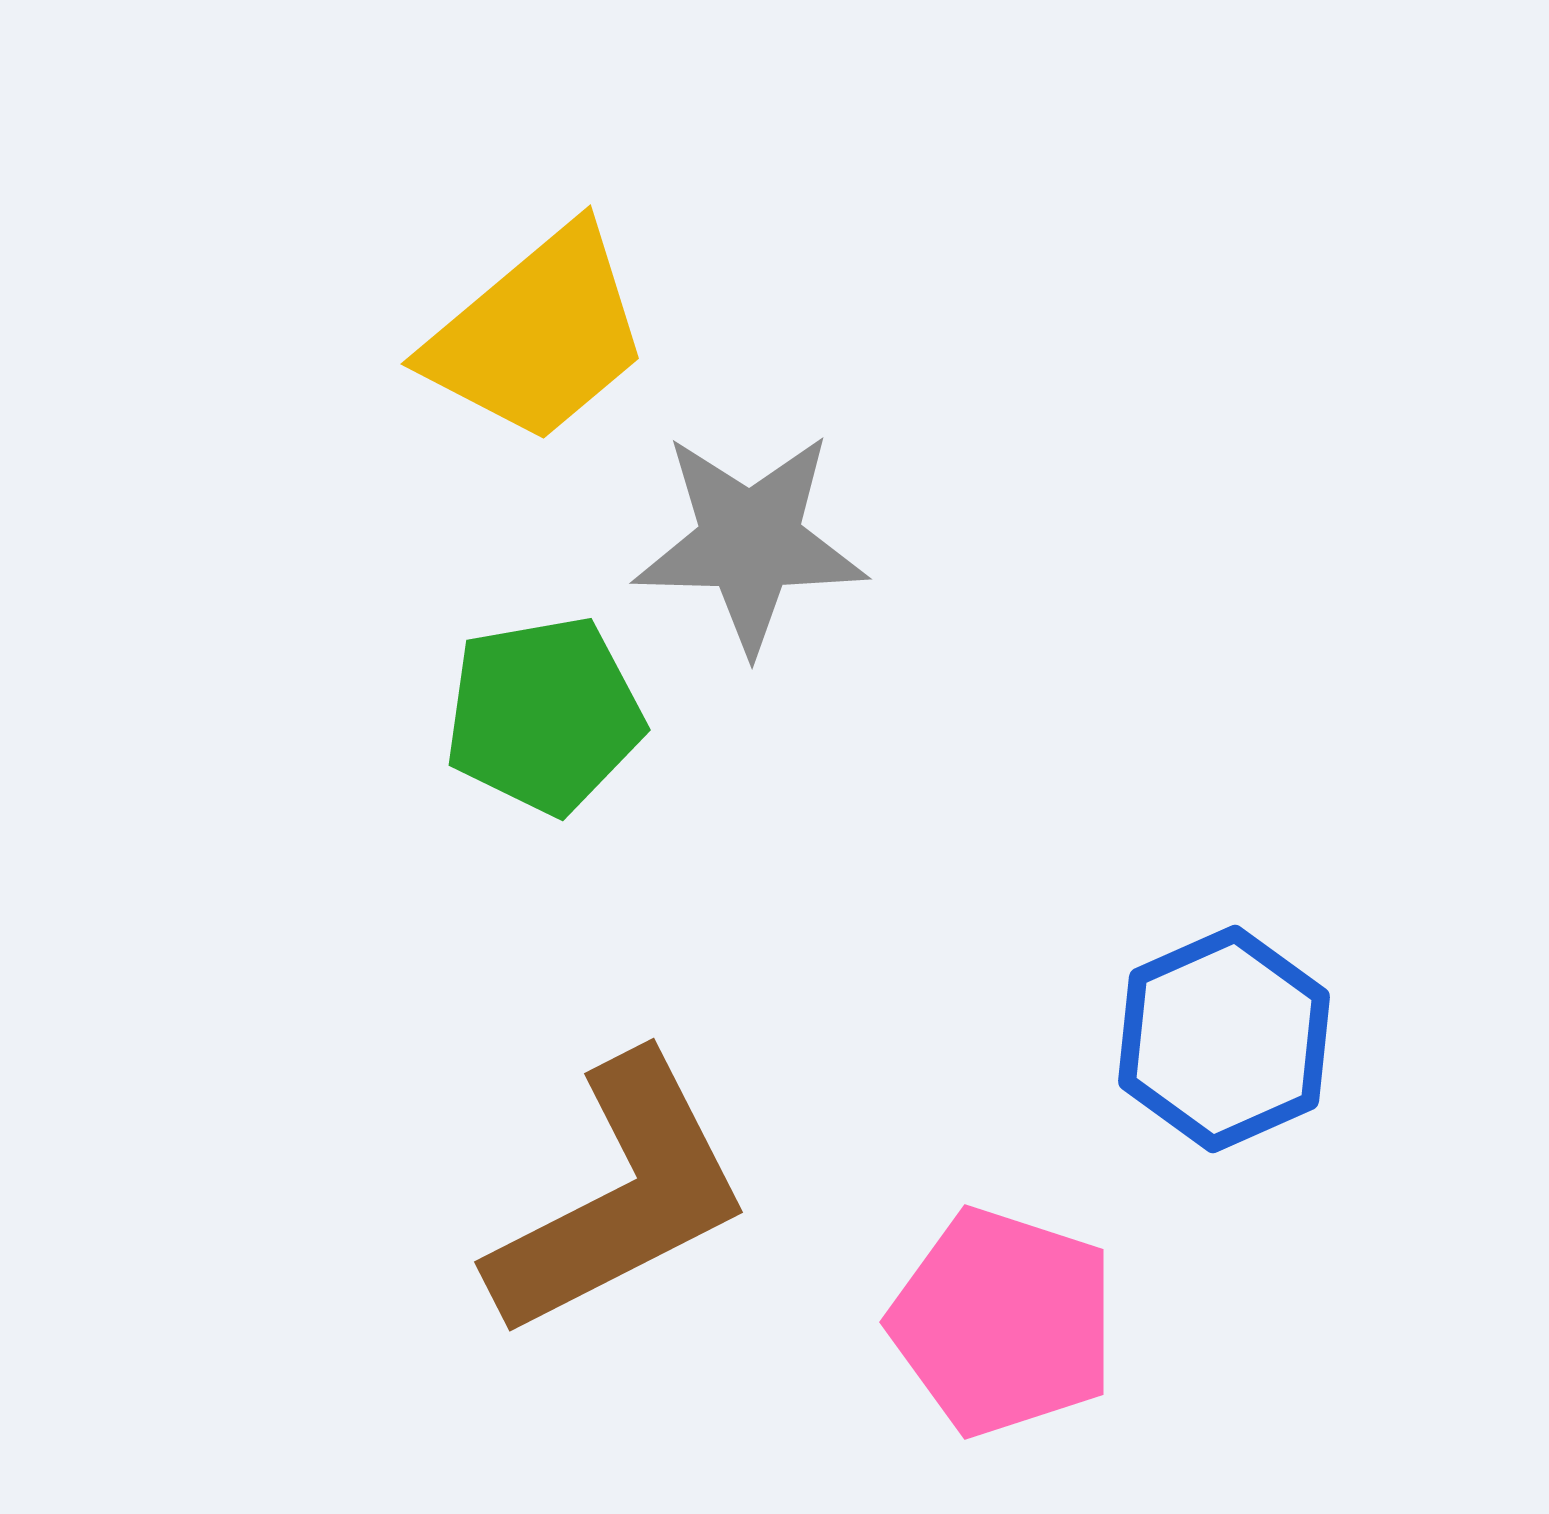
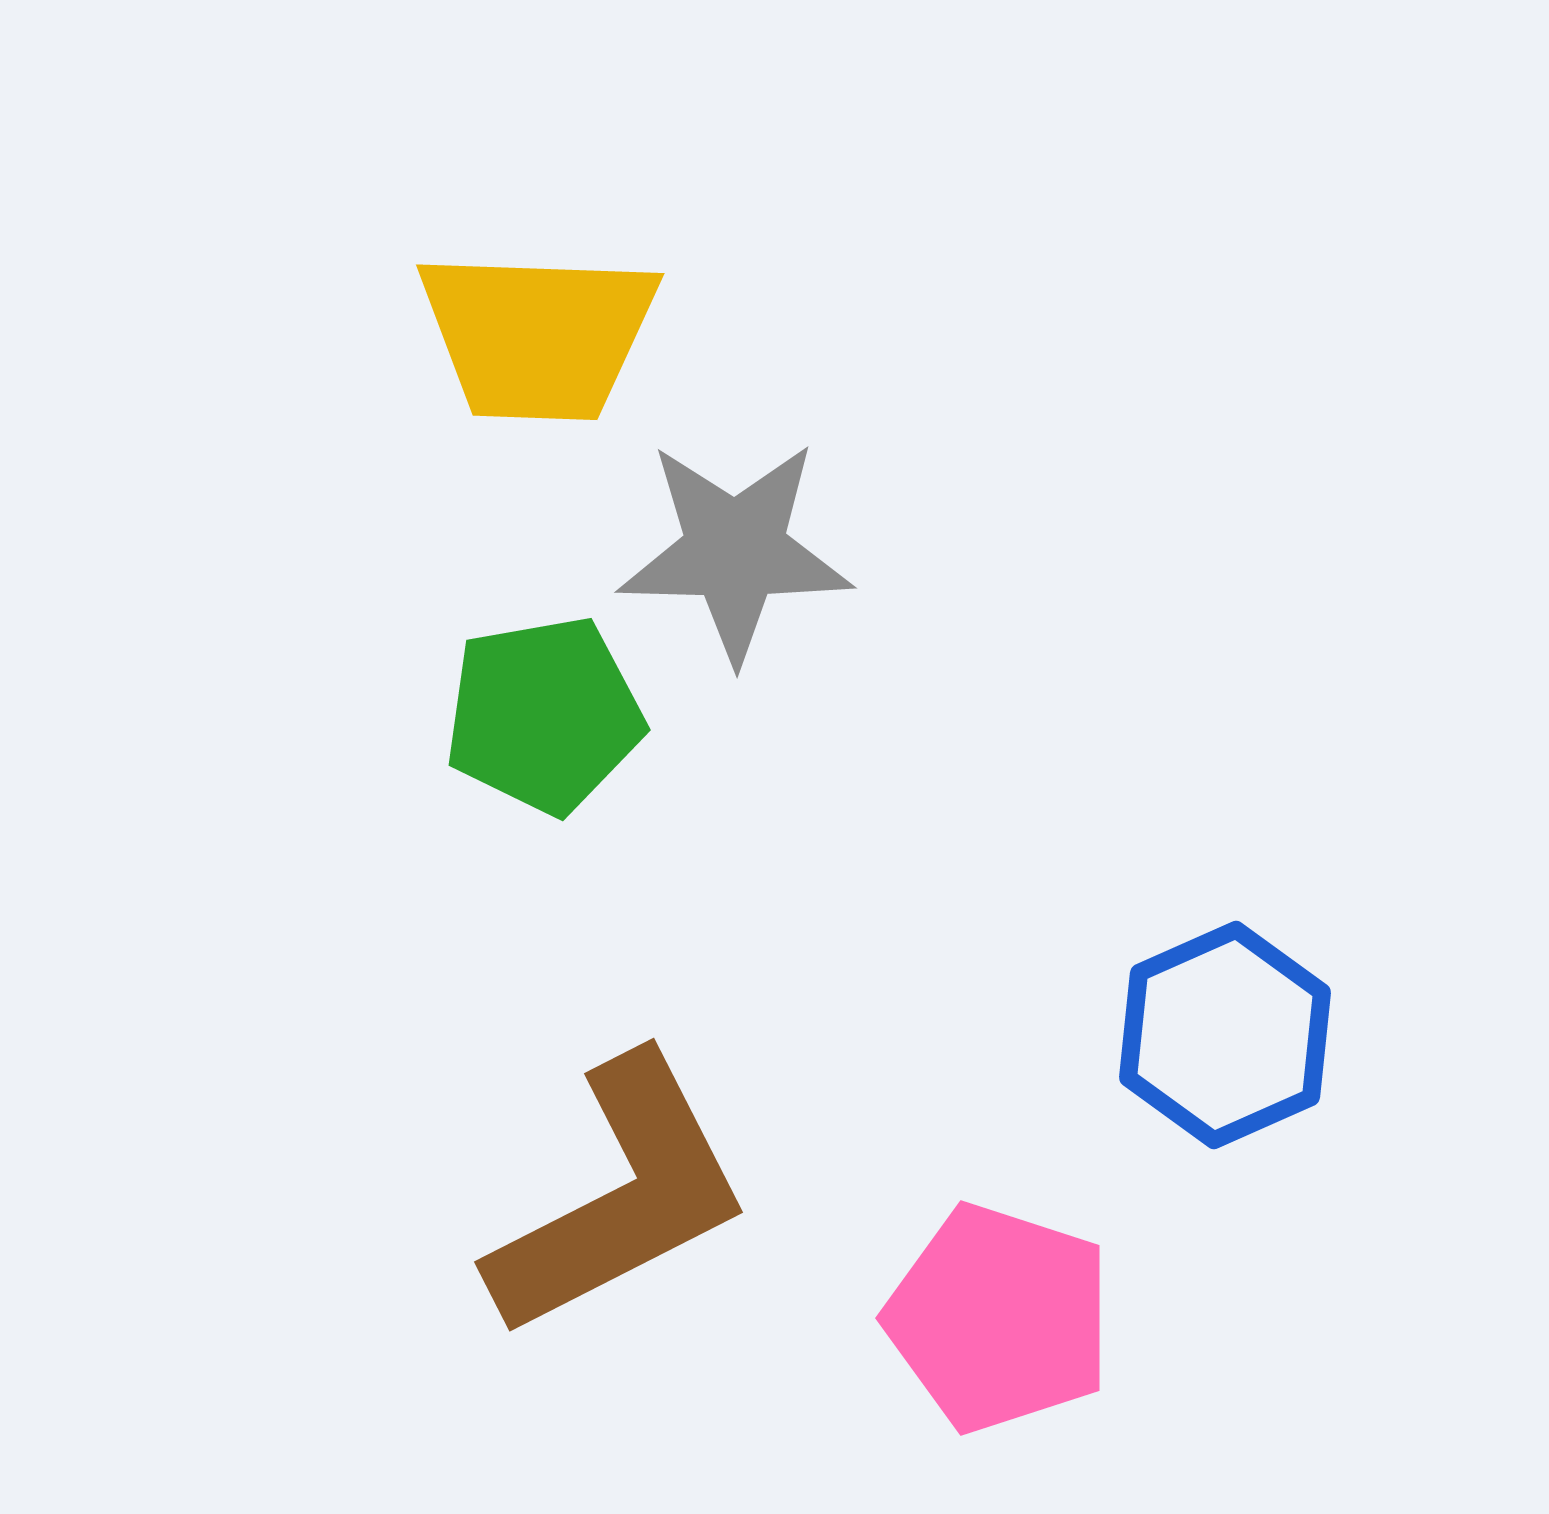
yellow trapezoid: rotated 42 degrees clockwise
gray star: moved 15 px left, 9 px down
blue hexagon: moved 1 px right, 4 px up
pink pentagon: moved 4 px left, 4 px up
